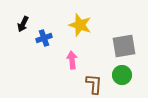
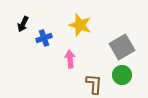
gray square: moved 2 px left, 1 px down; rotated 20 degrees counterclockwise
pink arrow: moved 2 px left, 1 px up
